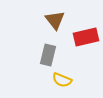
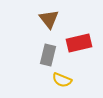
brown triangle: moved 6 px left, 1 px up
red rectangle: moved 7 px left, 6 px down
